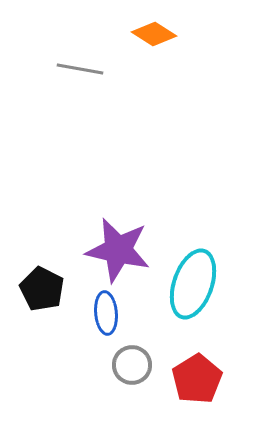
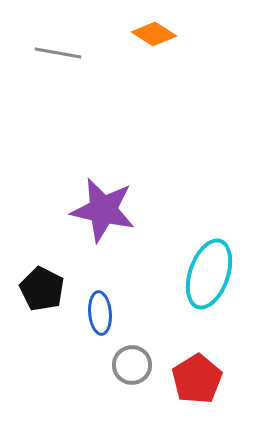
gray line: moved 22 px left, 16 px up
purple star: moved 15 px left, 40 px up
cyan ellipse: moved 16 px right, 10 px up
blue ellipse: moved 6 px left
